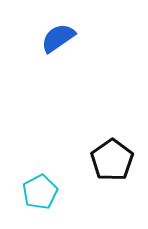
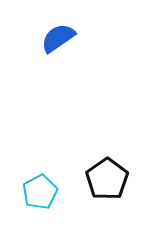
black pentagon: moved 5 px left, 19 px down
